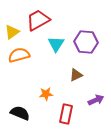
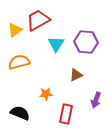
yellow triangle: moved 3 px right, 2 px up
orange semicircle: moved 7 px down
purple arrow: rotated 133 degrees clockwise
